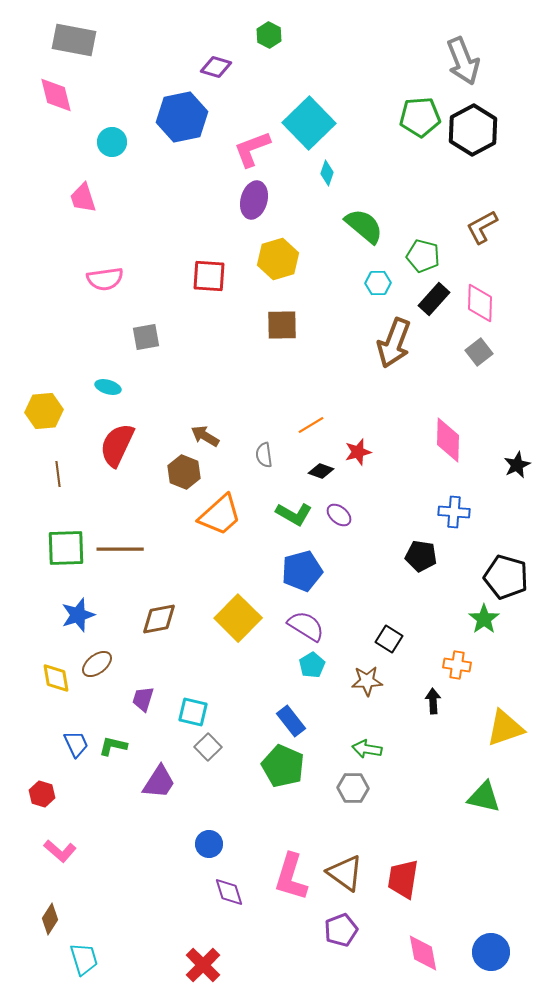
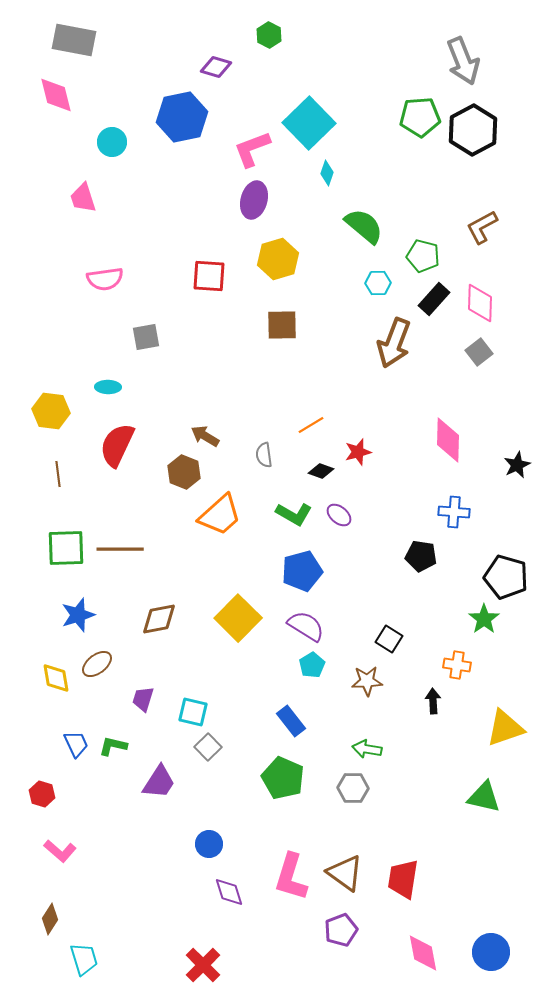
cyan ellipse at (108, 387): rotated 15 degrees counterclockwise
yellow hexagon at (44, 411): moved 7 px right; rotated 12 degrees clockwise
green pentagon at (283, 766): moved 12 px down
